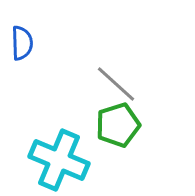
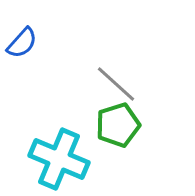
blue semicircle: rotated 44 degrees clockwise
cyan cross: moved 1 px up
